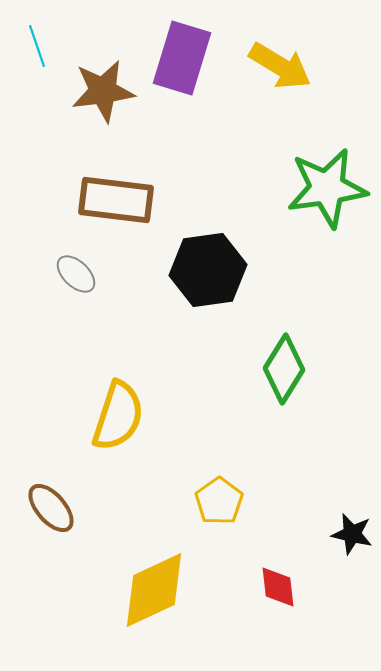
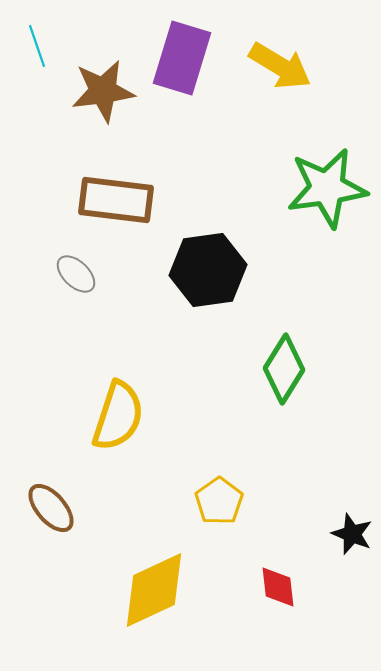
black star: rotated 9 degrees clockwise
